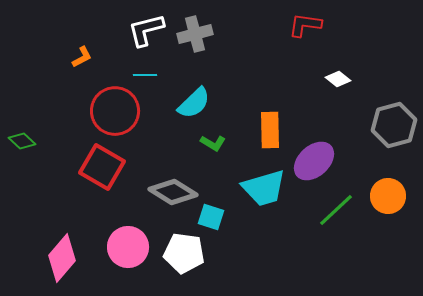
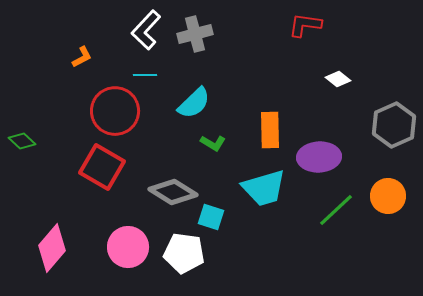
white L-shape: rotated 33 degrees counterclockwise
gray hexagon: rotated 9 degrees counterclockwise
purple ellipse: moved 5 px right, 4 px up; rotated 39 degrees clockwise
pink diamond: moved 10 px left, 10 px up
